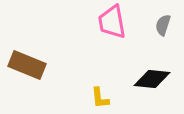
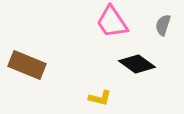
pink trapezoid: rotated 24 degrees counterclockwise
black diamond: moved 15 px left, 15 px up; rotated 30 degrees clockwise
yellow L-shape: rotated 70 degrees counterclockwise
